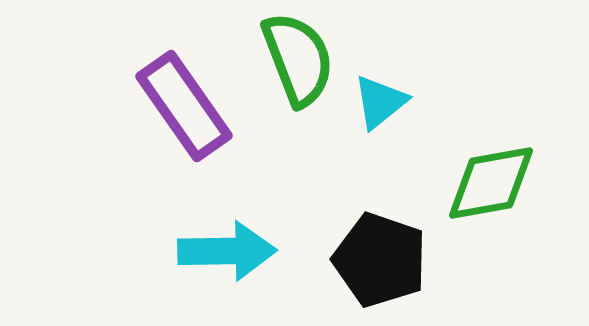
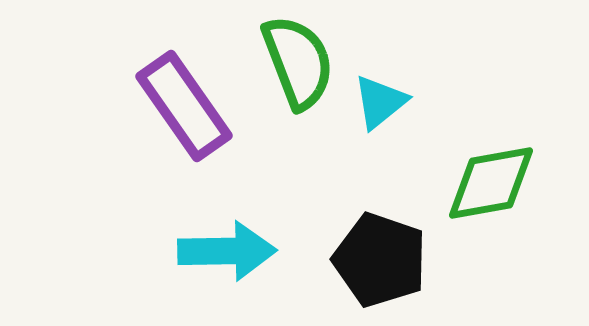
green semicircle: moved 3 px down
